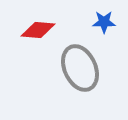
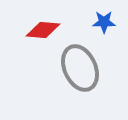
red diamond: moved 5 px right
